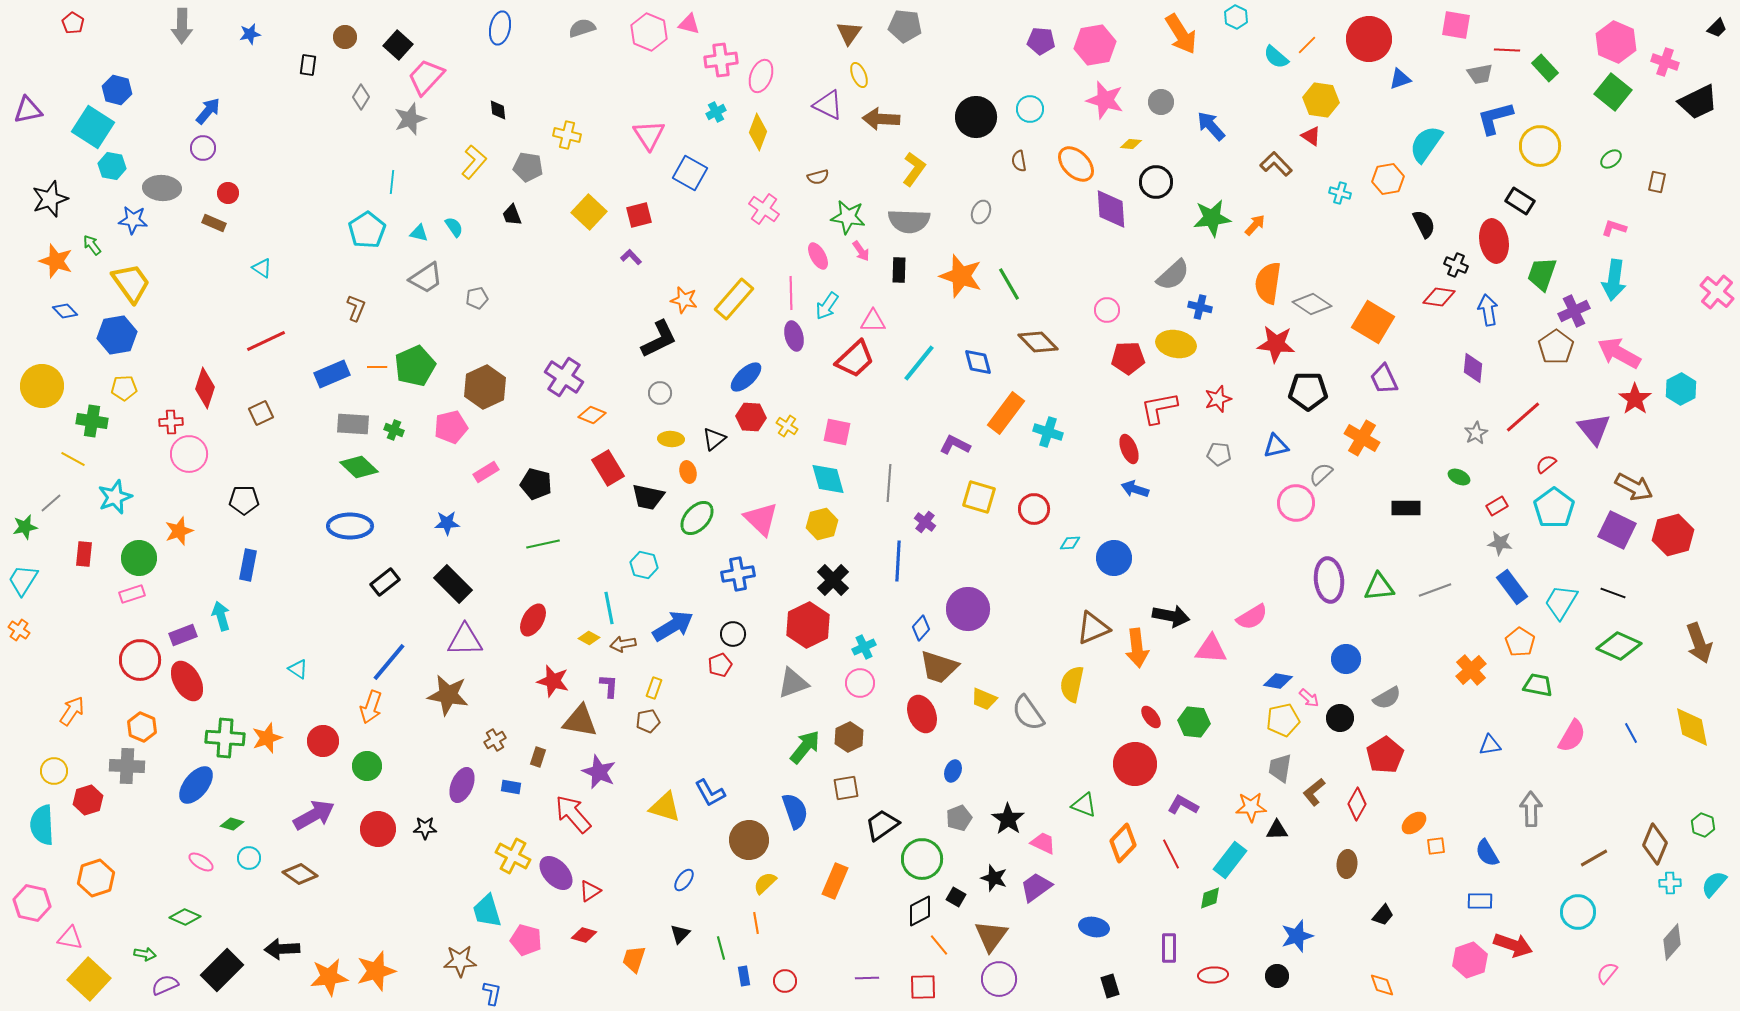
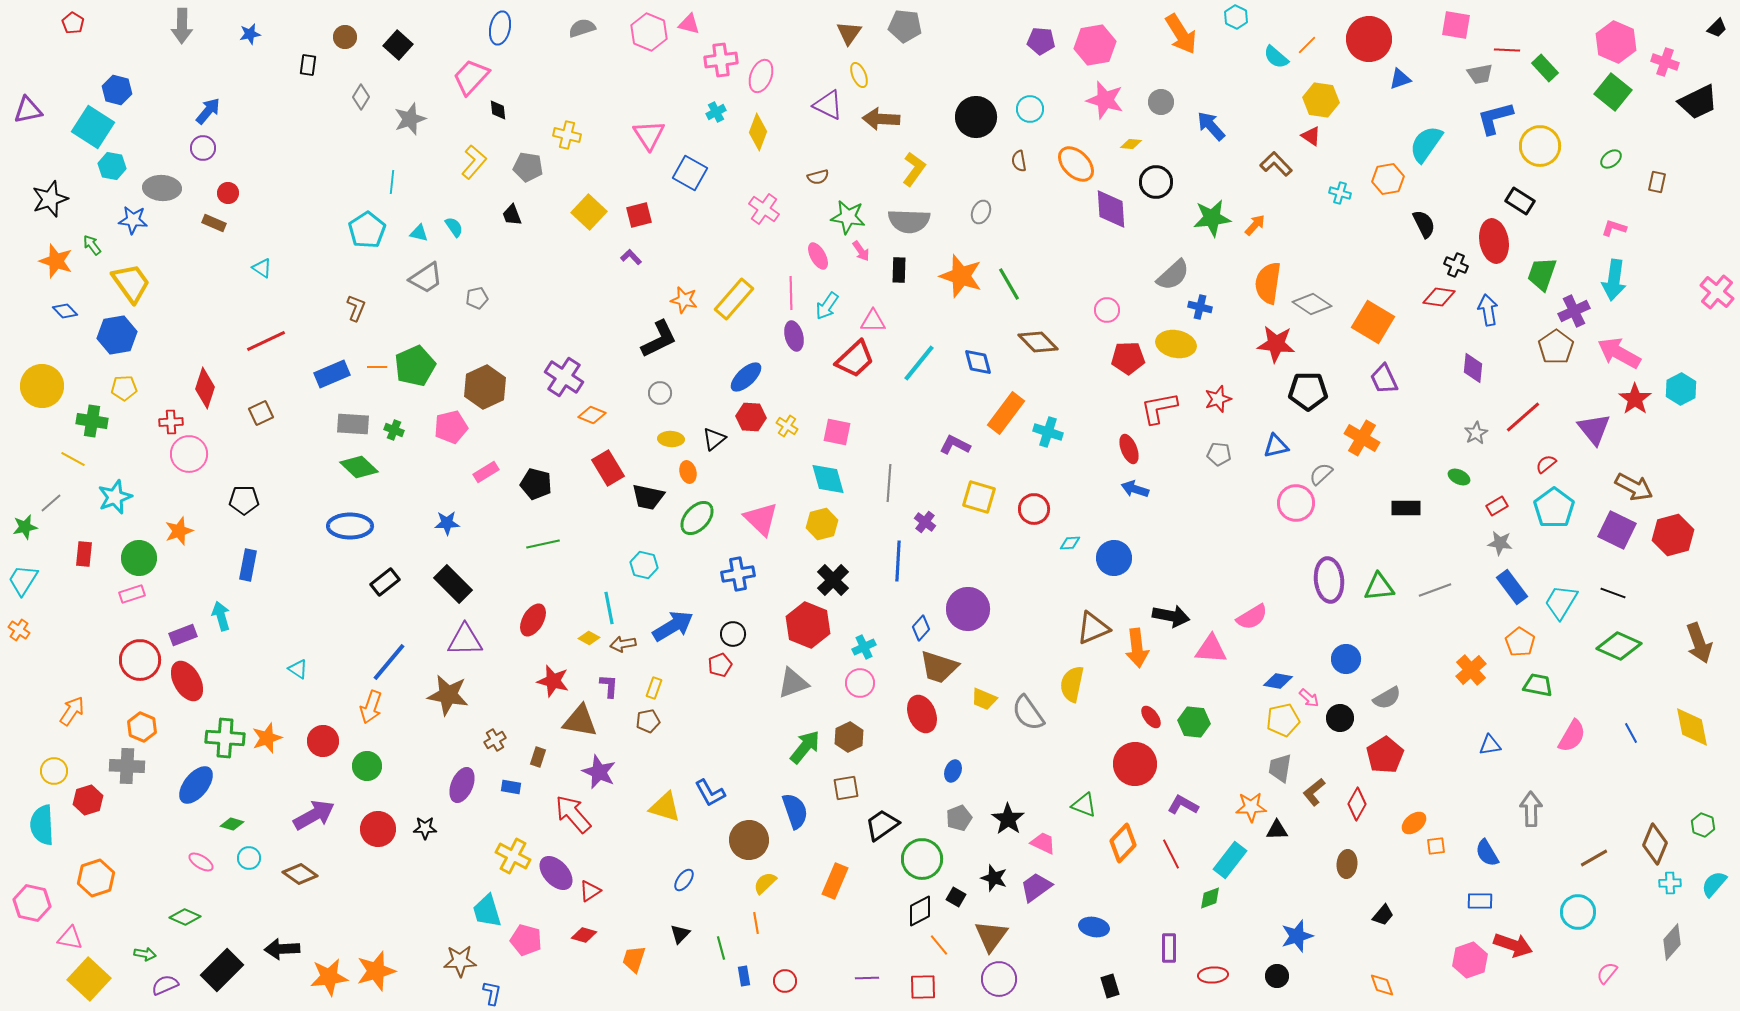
pink trapezoid at (426, 77): moved 45 px right
red hexagon at (808, 625): rotated 12 degrees counterclockwise
